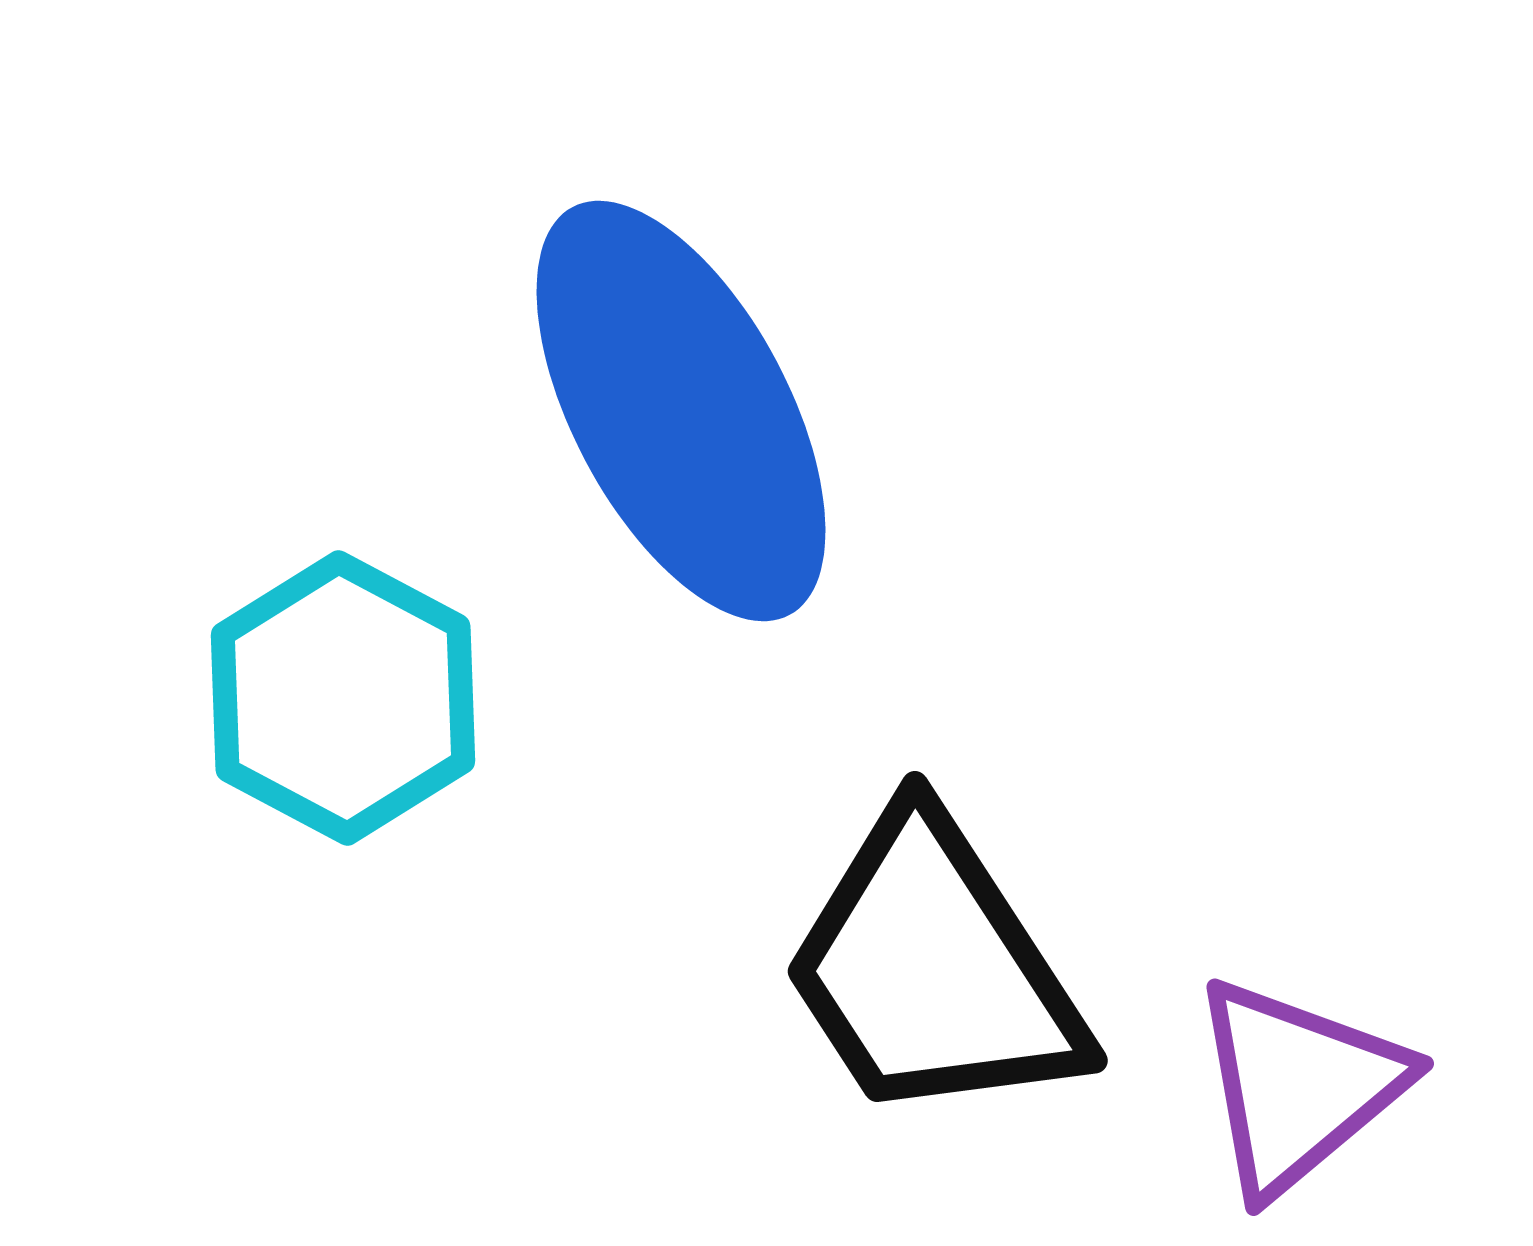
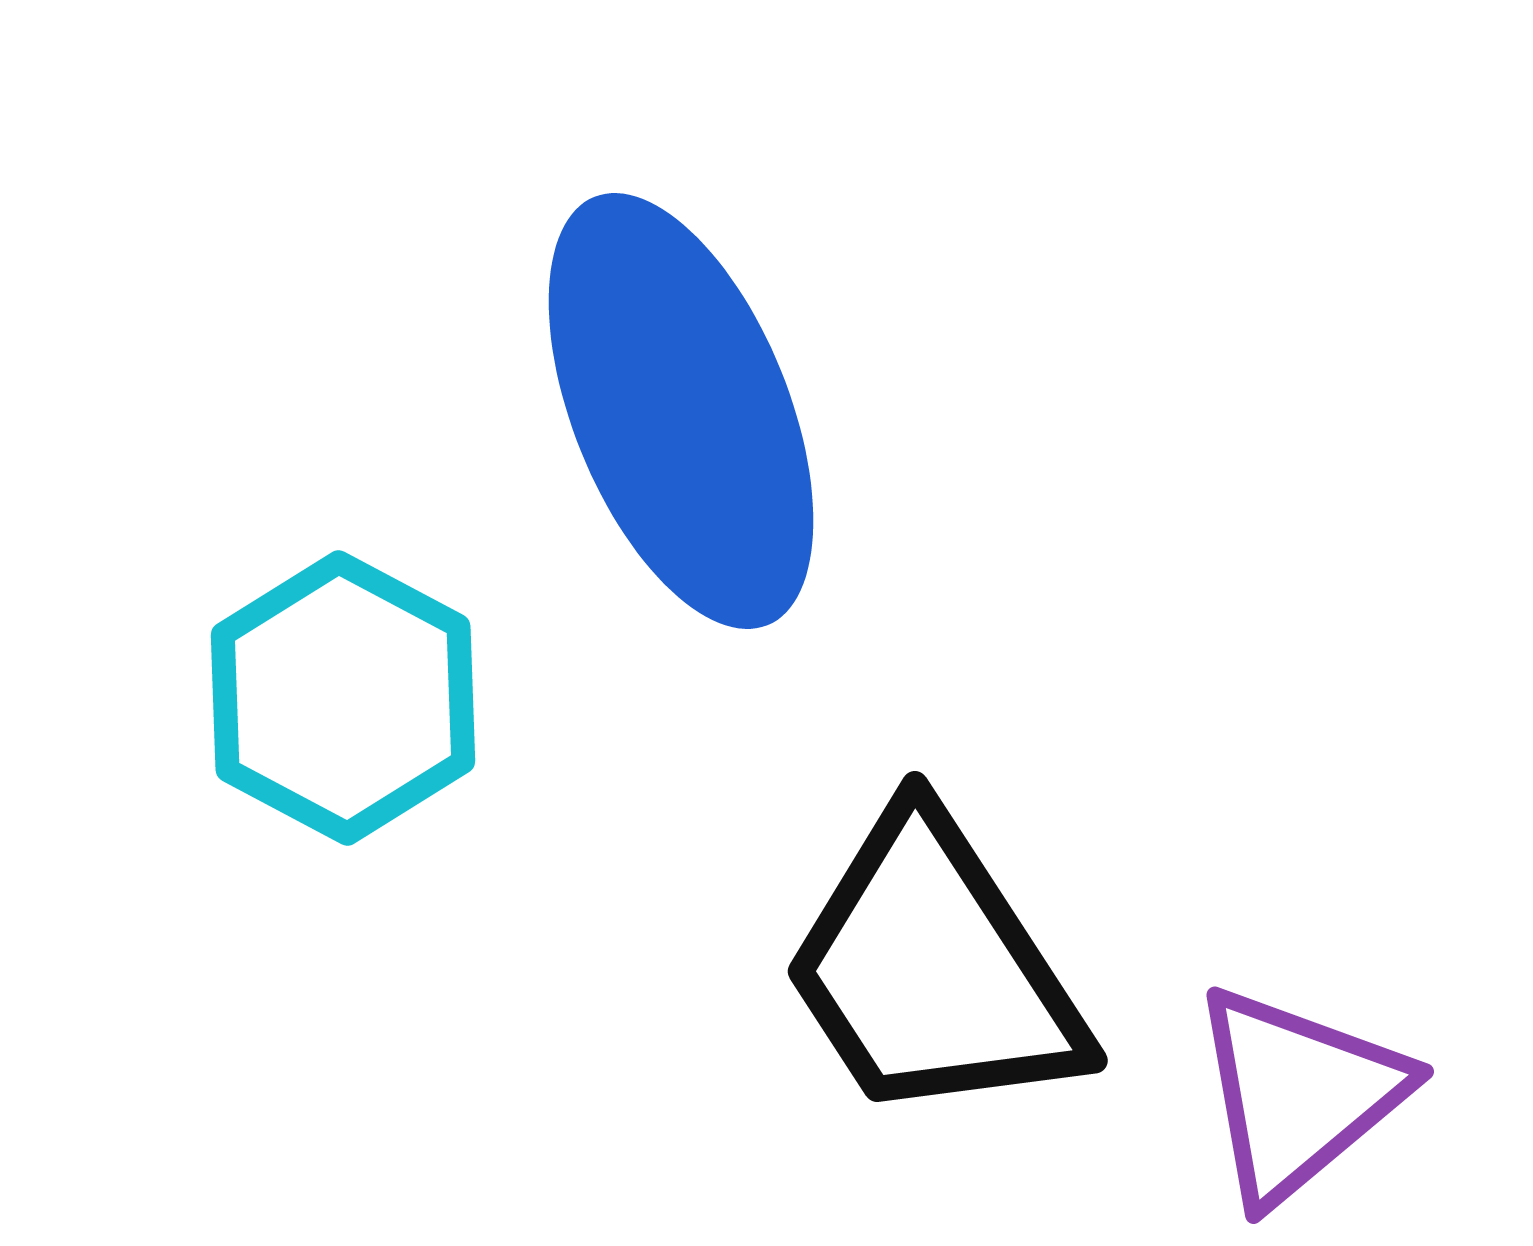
blue ellipse: rotated 6 degrees clockwise
purple triangle: moved 8 px down
